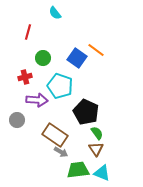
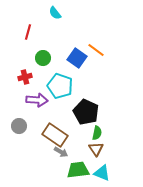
gray circle: moved 2 px right, 6 px down
green semicircle: rotated 48 degrees clockwise
